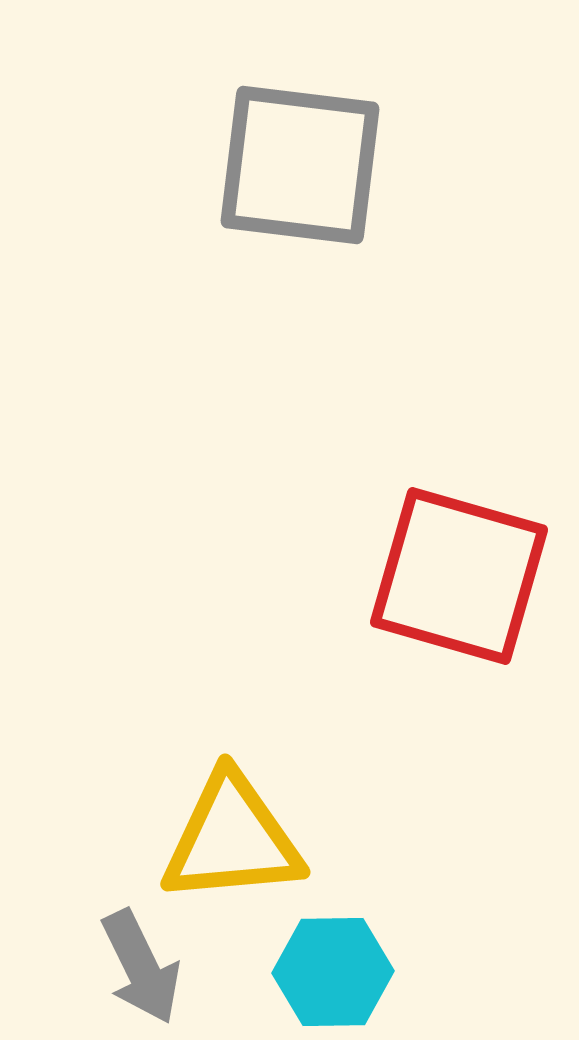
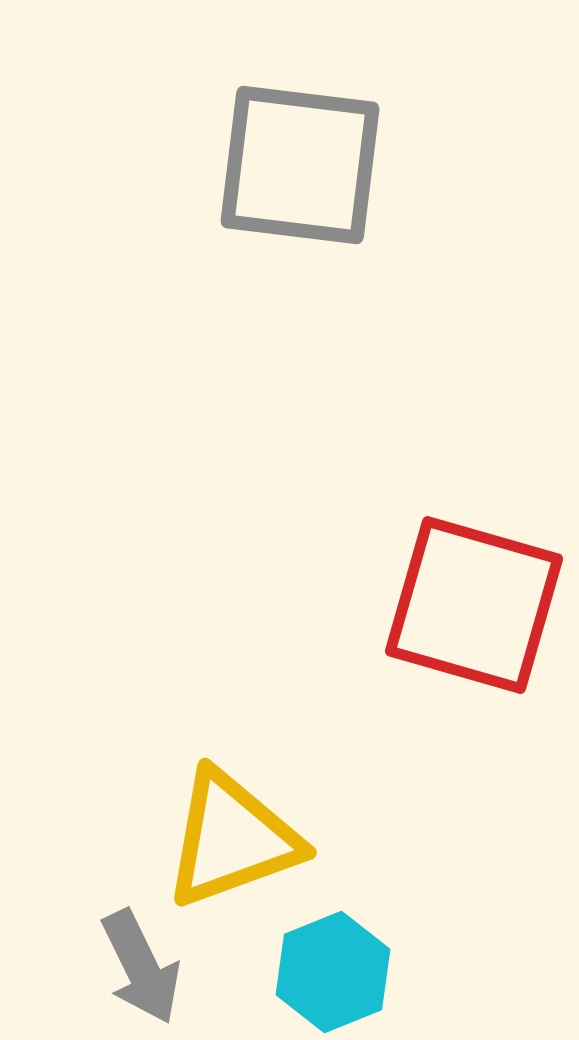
red square: moved 15 px right, 29 px down
yellow triangle: rotated 15 degrees counterclockwise
cyan hexagon: rotated 21 degrees counterclockwise
